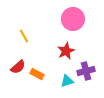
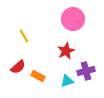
orange rectangle: moved 1 px right, 2 px down
